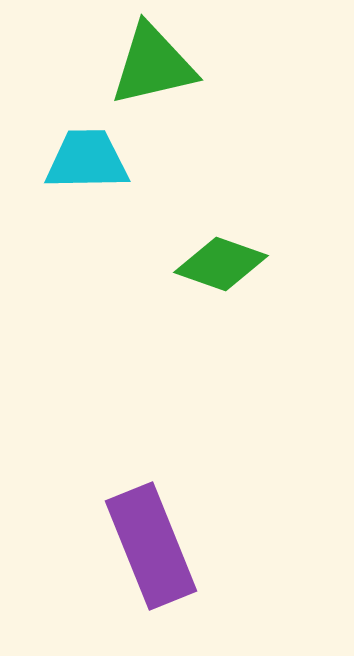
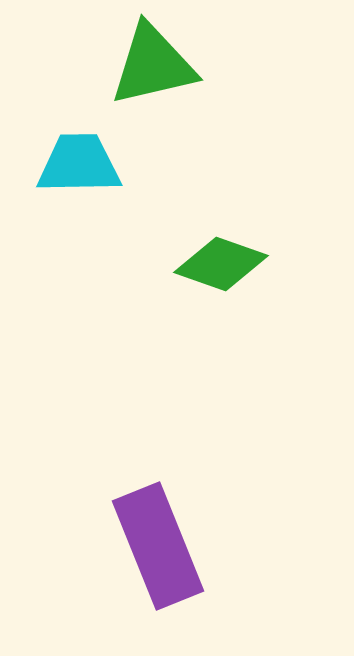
cyan trapezoid: moved 8 px left, 4 px down
purple rectangle: moved 7 px right
